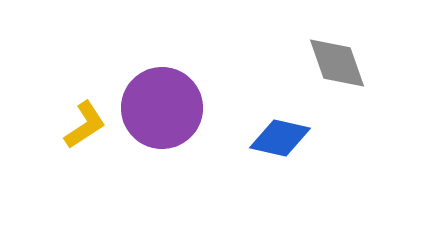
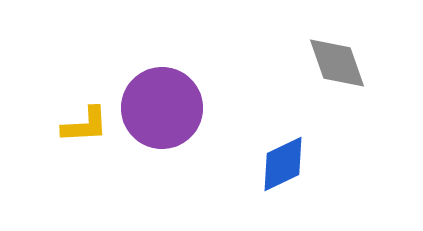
yellow L-shape: rotated 30 degrees clockwise
blue diamond: moved 3 px right, 26 px down; rotated 38 degrees counterclockwise
